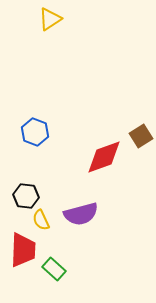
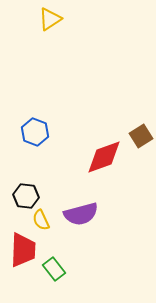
green rectangle: rotated 10 degrees clockwise
